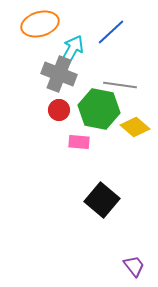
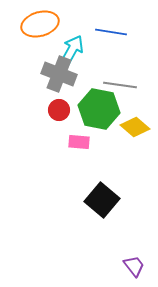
blue line: rotated 52 degrees clockwise
